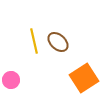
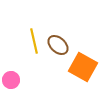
brown ellipse: moved 3 px down
orange square: moved 1 px left, 11 px up; rotated 28 degrees counterclockwise
